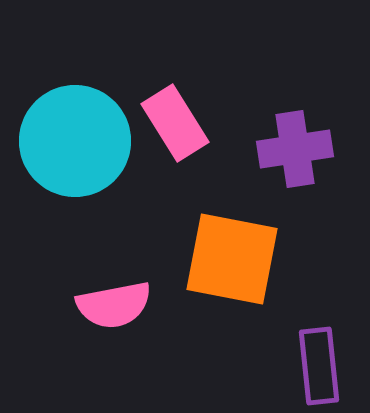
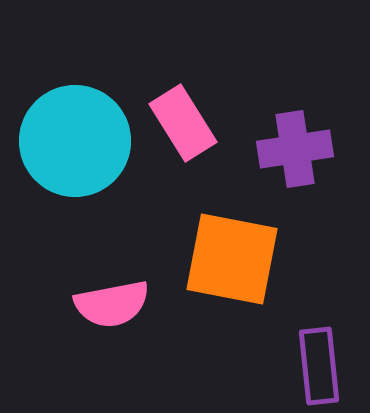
pink rectangle: moved 8 px right
pink semicircle: moved 2 px left, 1 px up
